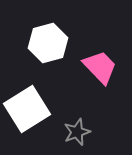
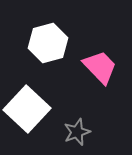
white square: rotated 15 degrees counterclockwise
